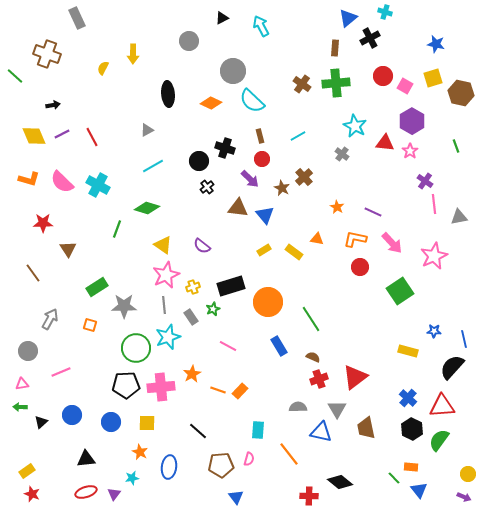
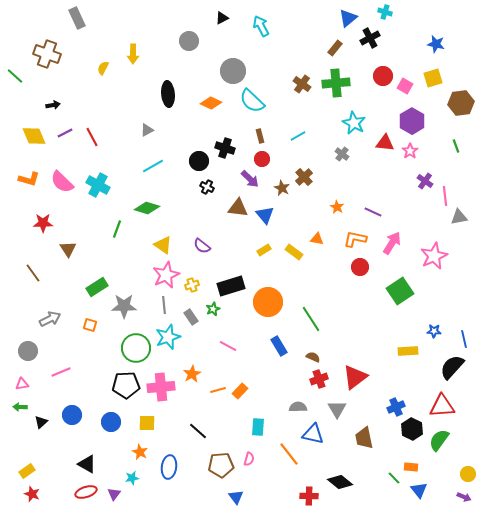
brown rectangle at (335, 48): rotated 35 degrees clockwise
brown hexagon at (461, 93): moved 10 px down; rotated 20 degrees counterclockwise
cyan star at (355, 126): moved 1 px left, 3 px up
purple line at (62, 134): moved 3 px right, 1 px up
black cross at (207, 187): rotated 24 degrees counterclockwise
pink line at (434, 204): moved 11 px right, 8 px up
pink arrow at (392, 243): rotated 105 degrees counterclockwise
yellow cross at (193, 287): moved 1 px left, 2 px up
gray arrow at (50, 319): rotated 35 degrees clockwise
yellow rectangle at (408, 351): rotated 18 degrees counterclockwise
orange line at (218, 390): rotated 35 degrees counterclockwise
blue cross at (408, 398): moved 12 px left, 9 px down; rotated 24 degrees clockwise
brown trapezoid at (366, 428): moved 2 px left, 10 px down
cyan rectangle at (258, 430): moved 3 px up
blue triangle at (321, 432): moved 8 px left, 2 px down
black triangle at (86, 459): moved 1 px right, 5 px down; rotated 36 degrees clockwise
